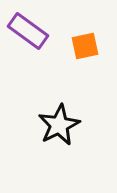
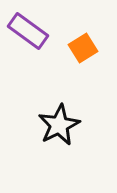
orange square: moved 2 px left, 2 px down; rotated 20 degrees counterclockwise
